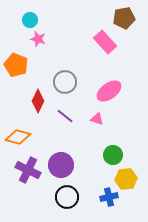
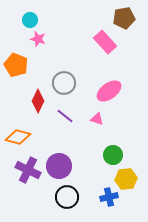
gray circle: moved 1 px left, 1 px down
purple circle: moved 2 px left, 1 px down
